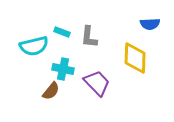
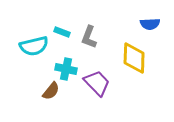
gray L-shape: rotated 15 degrees clockwise
yellow diamond: moved 1 px left
cyan cross: moved 3 px right
